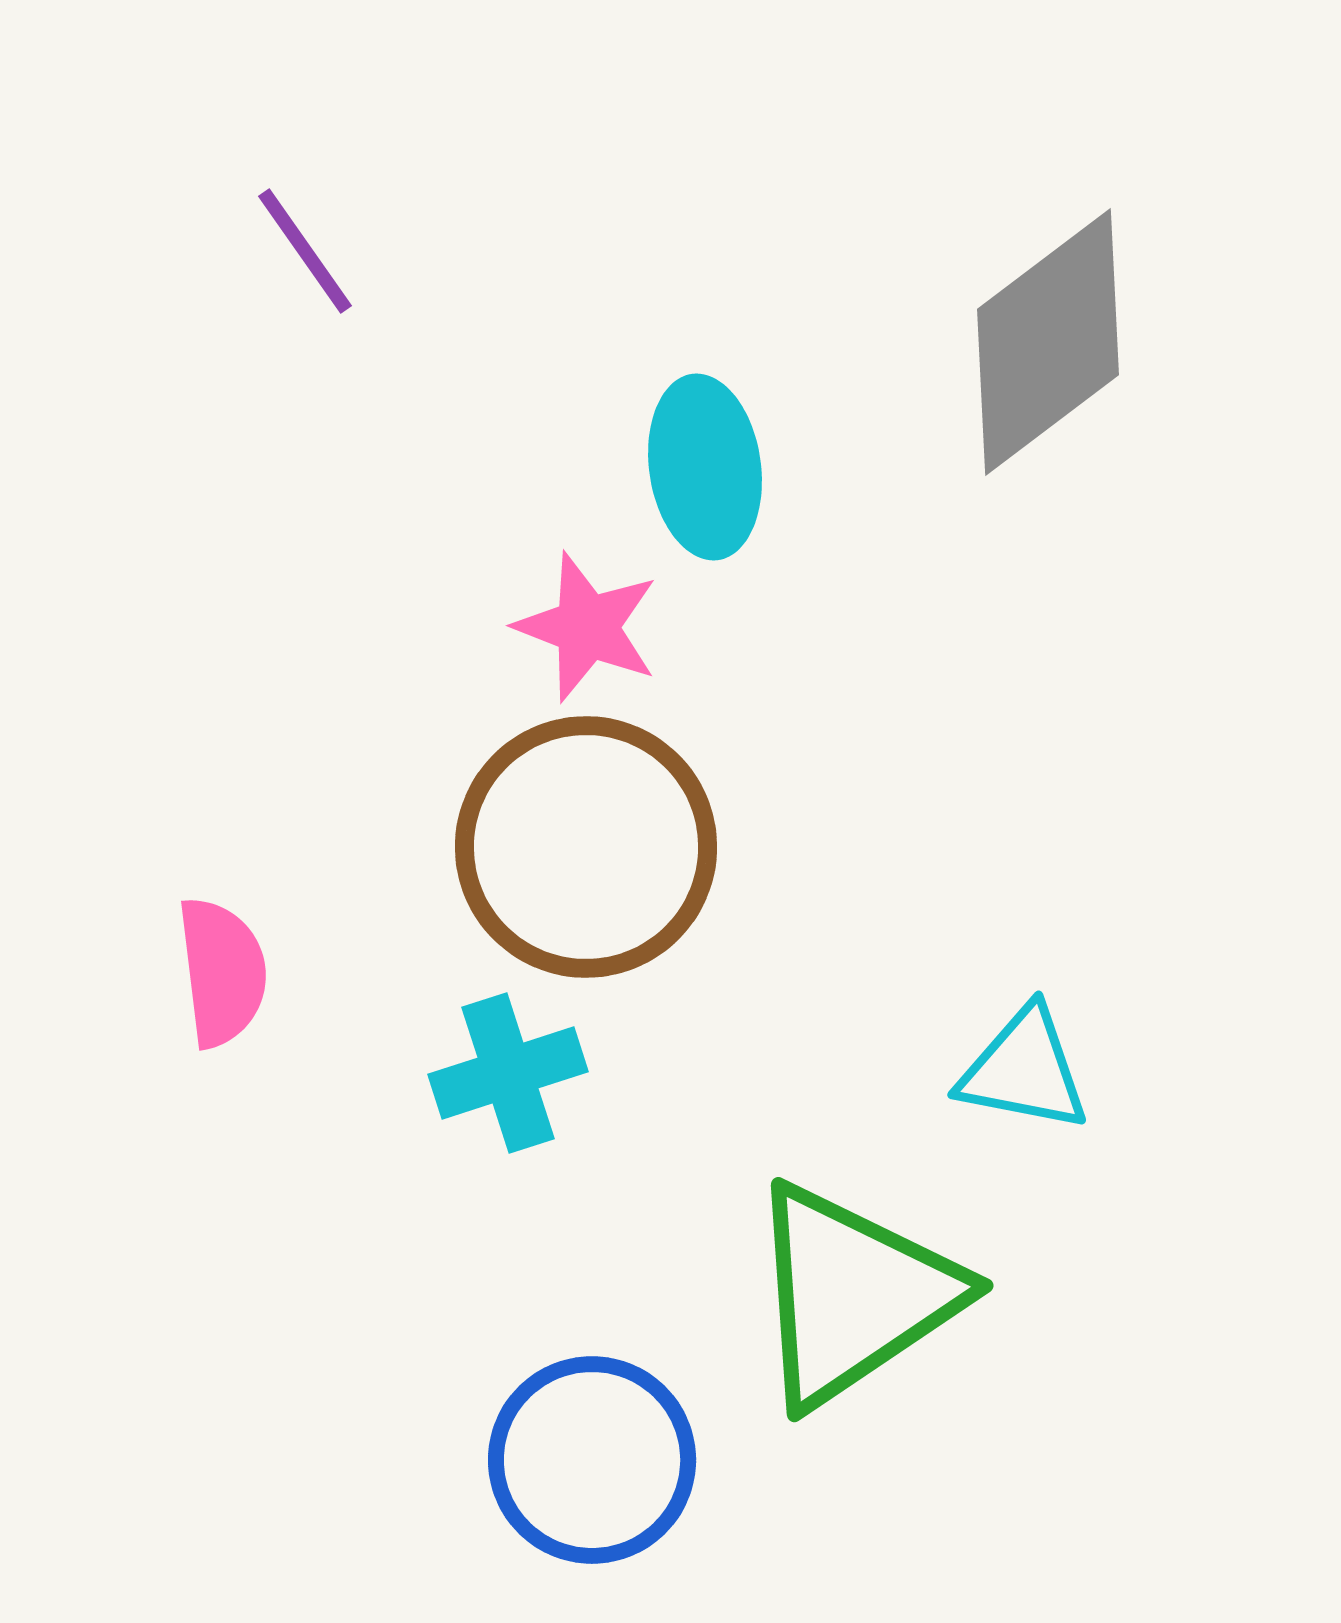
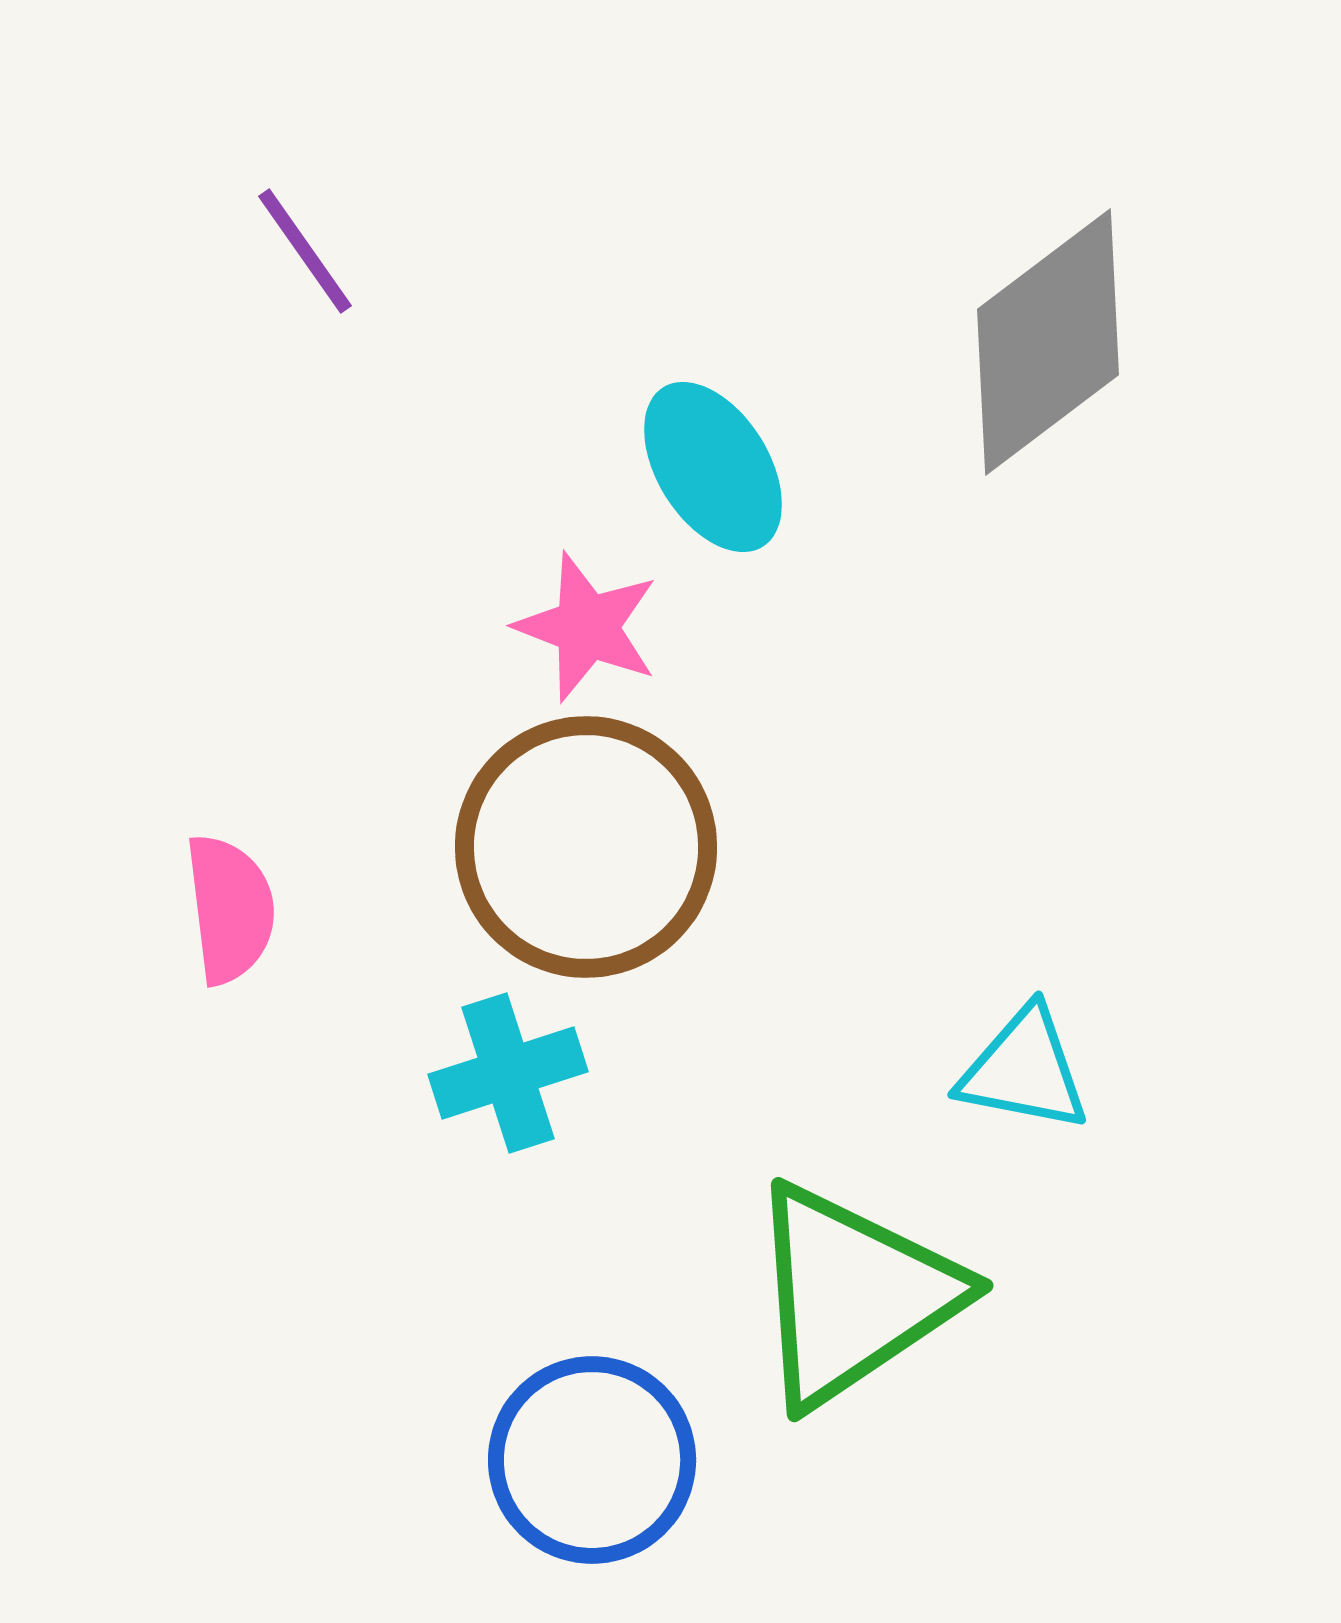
cyan ellipse: moved 8 px right; rotated 24 degrees counterclockwise
pink semicircle: moved 8 px right, 63 px up
